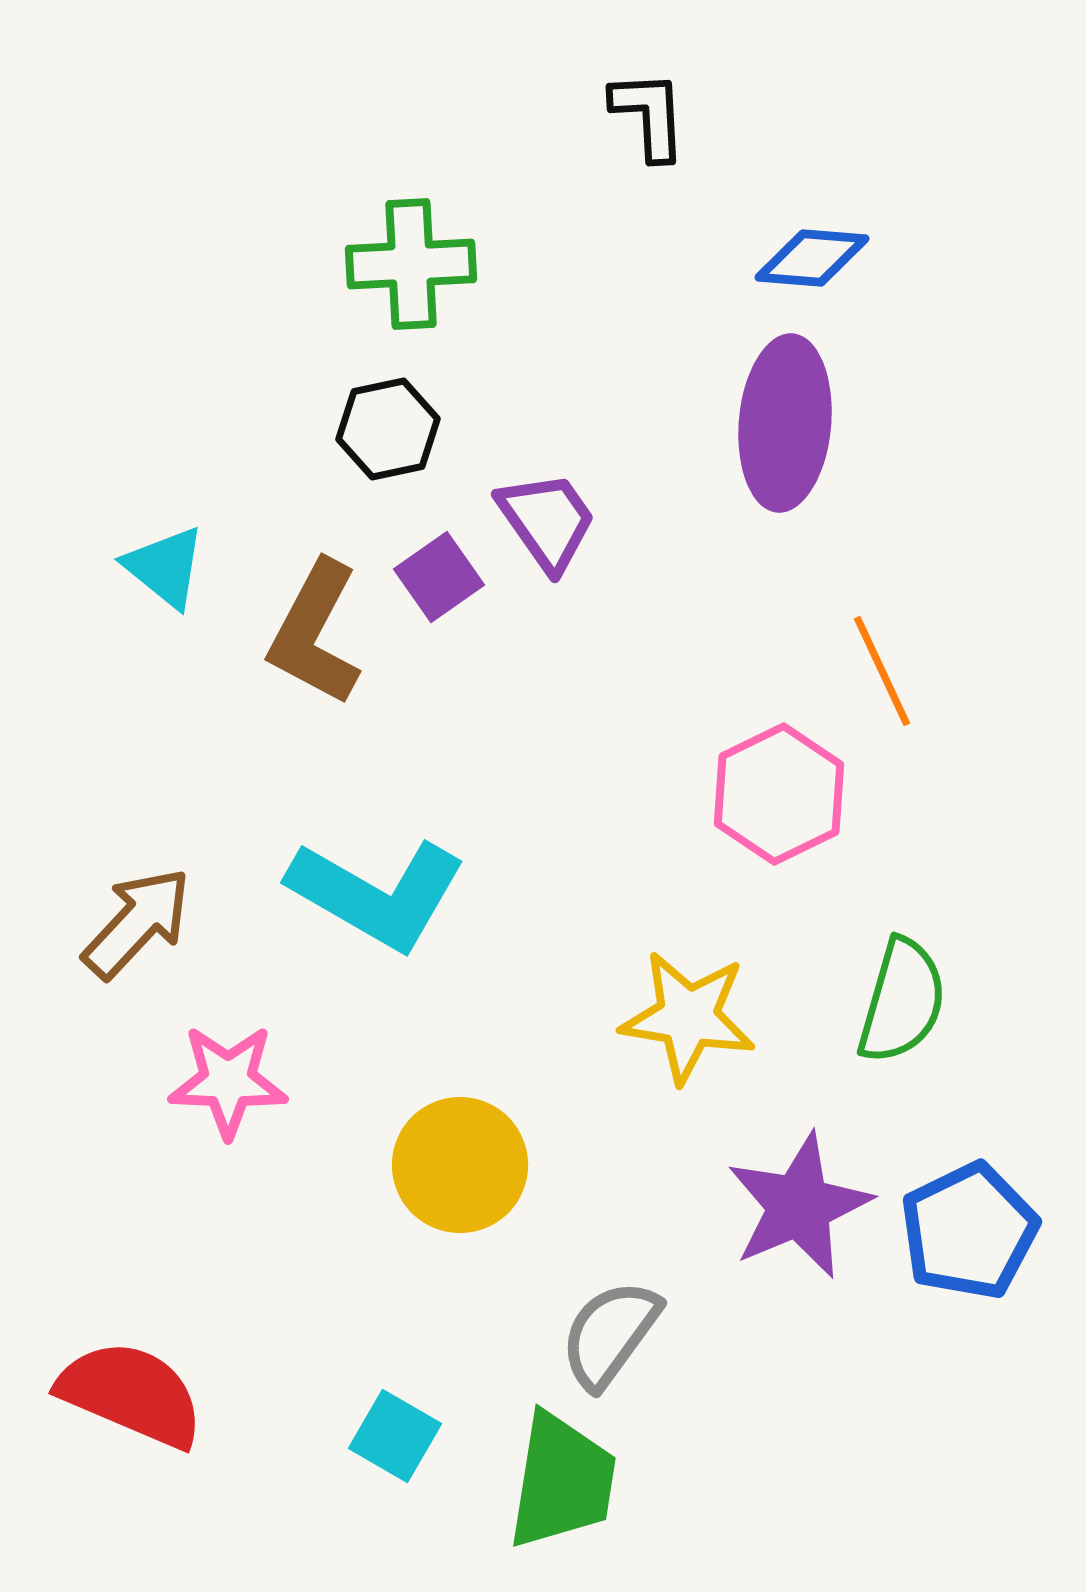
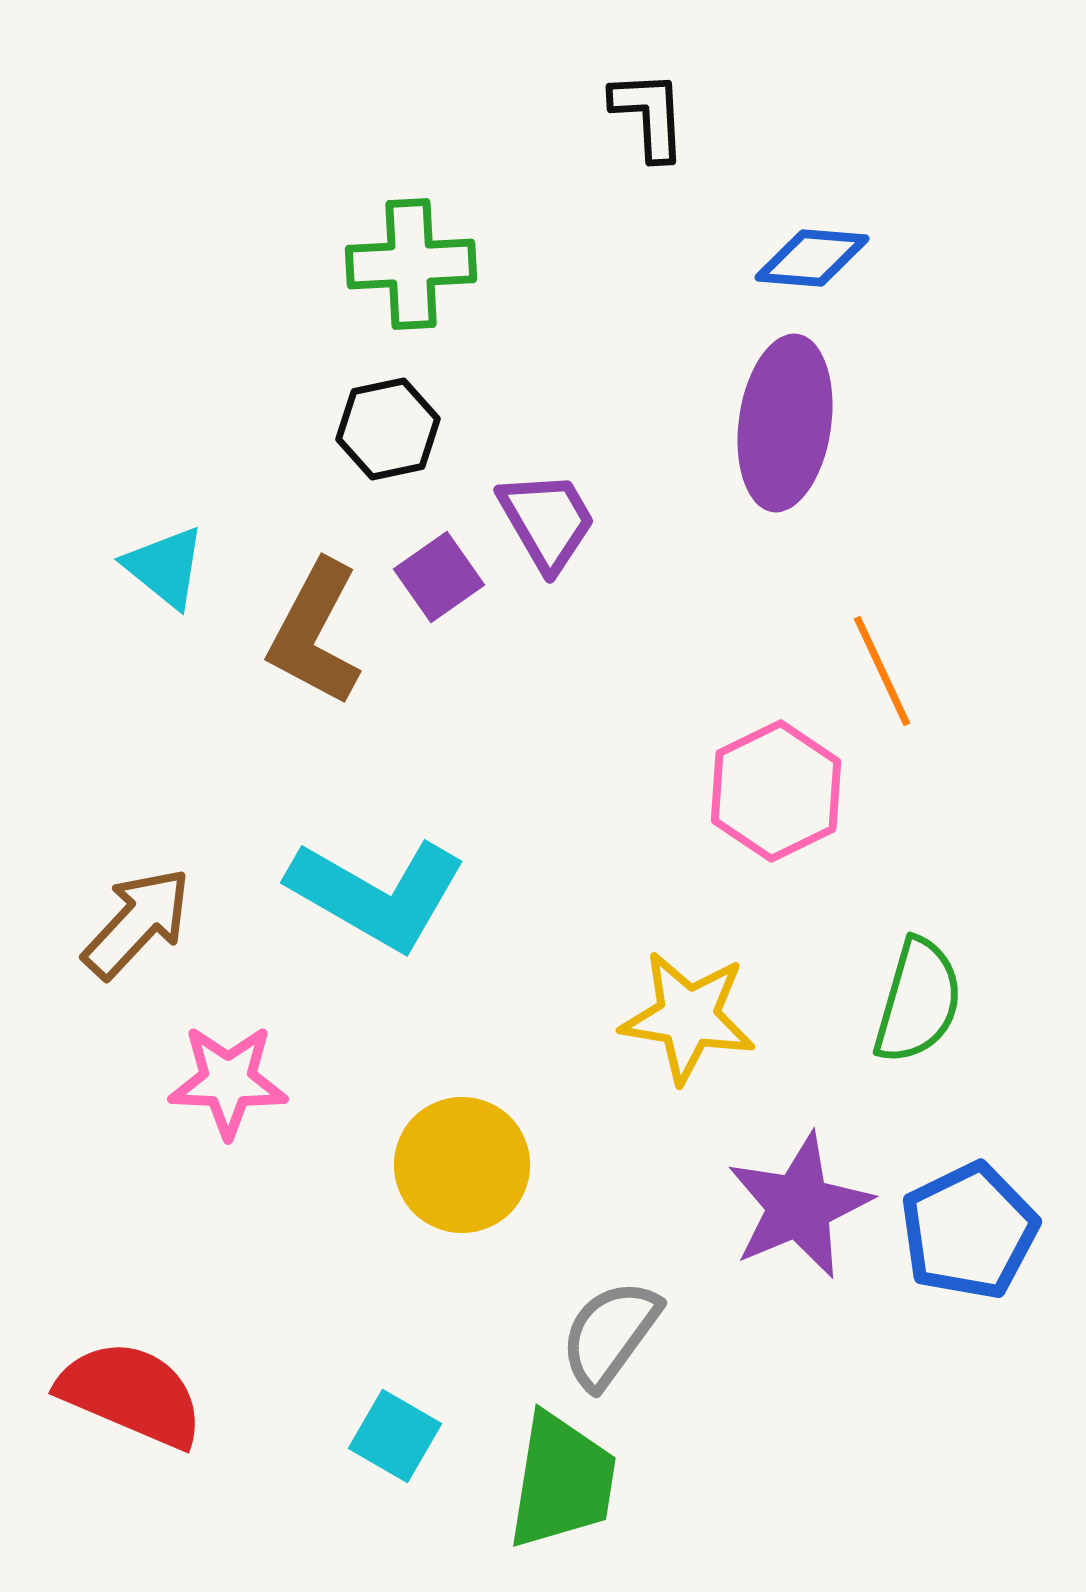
purple ellipse: rotated 3 degrees clockwise
purple trapezoid: rotated 5 degrees clockwise
pink hexagon: moved 3 px left, 3 px up
green semicircle: moved 16 px right
yellow circle: moved 2 px right
